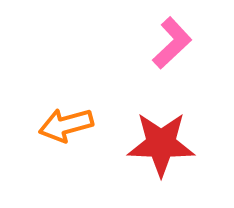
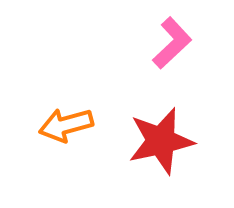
red star: moved 3 px up; rotated 14 degrees counterclockwise
